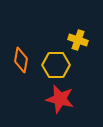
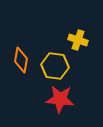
yellow hexagon: moved 1 px left, 1 px down; rotated 8 degrees clockwise
red star: rotated 8 degrees counterclockwise
